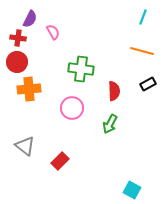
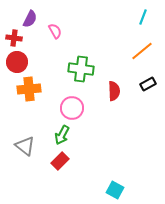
pink semicircle: moved 2 px right, 1 px up
red cross: moved 4 px left
orange line: rotated 55 degrees counterclockwise
green arrow: moved 48 px left, 11 px down
cyan square: moved 17 px left
